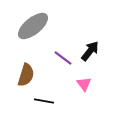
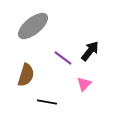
pink triangle: rotated 21 degrees clockwise
black line: moved 3 px right, 1 px down
